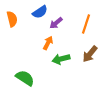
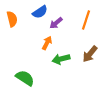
orange line: moved 4 px up
orange arrow: moved 1 px left
